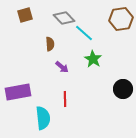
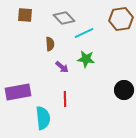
brown square: rotated 21 degrees clockwise
cyan line: rotated 66 degrees counterclockwise
green star: moved 7 px left; rotated 24 degrees counterclockwise
black circle: moved 1 px right, 1 px down
